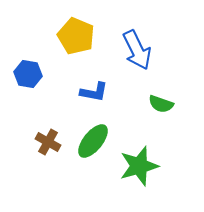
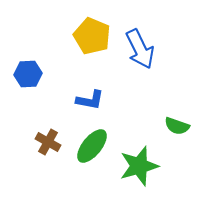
yellow pentagon: moved 16 px right
blue arrow: moved 3 px right, 1 px up
blue hexagon: rotated 12 degrees counterclockwise
blue L-shape: moved 4 px left, 8 px down
green semicircle: moved 16 px right, 22 px down
green ellipse: moved 1 px left, 5 px down
